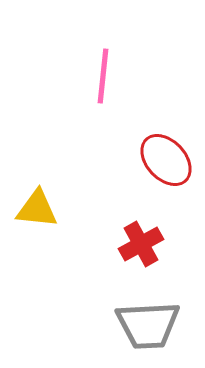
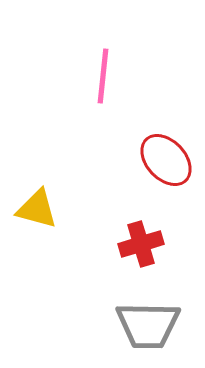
yellow triangle: rotated 9 degrees clockwise
red cross: rotated 12 degrees clockwise
gray trapezoid: rotated 4 degrees clockwise
